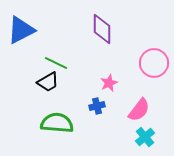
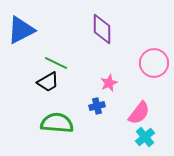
pink semicircle: moved 3 px down
